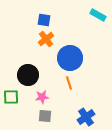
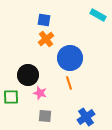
pink star: moved 2 px left, 4 px up; rotated 24 degrees clockwise
